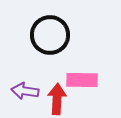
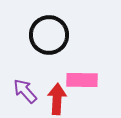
black circle: moved 1 px left
purple arrow: rotated 40 degrees clockwise
